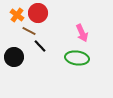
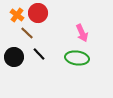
brown line: moved 2 px left, 2 px down; rotated 16 degrees clockwise
black line: moved 1 px left, 8 px down
